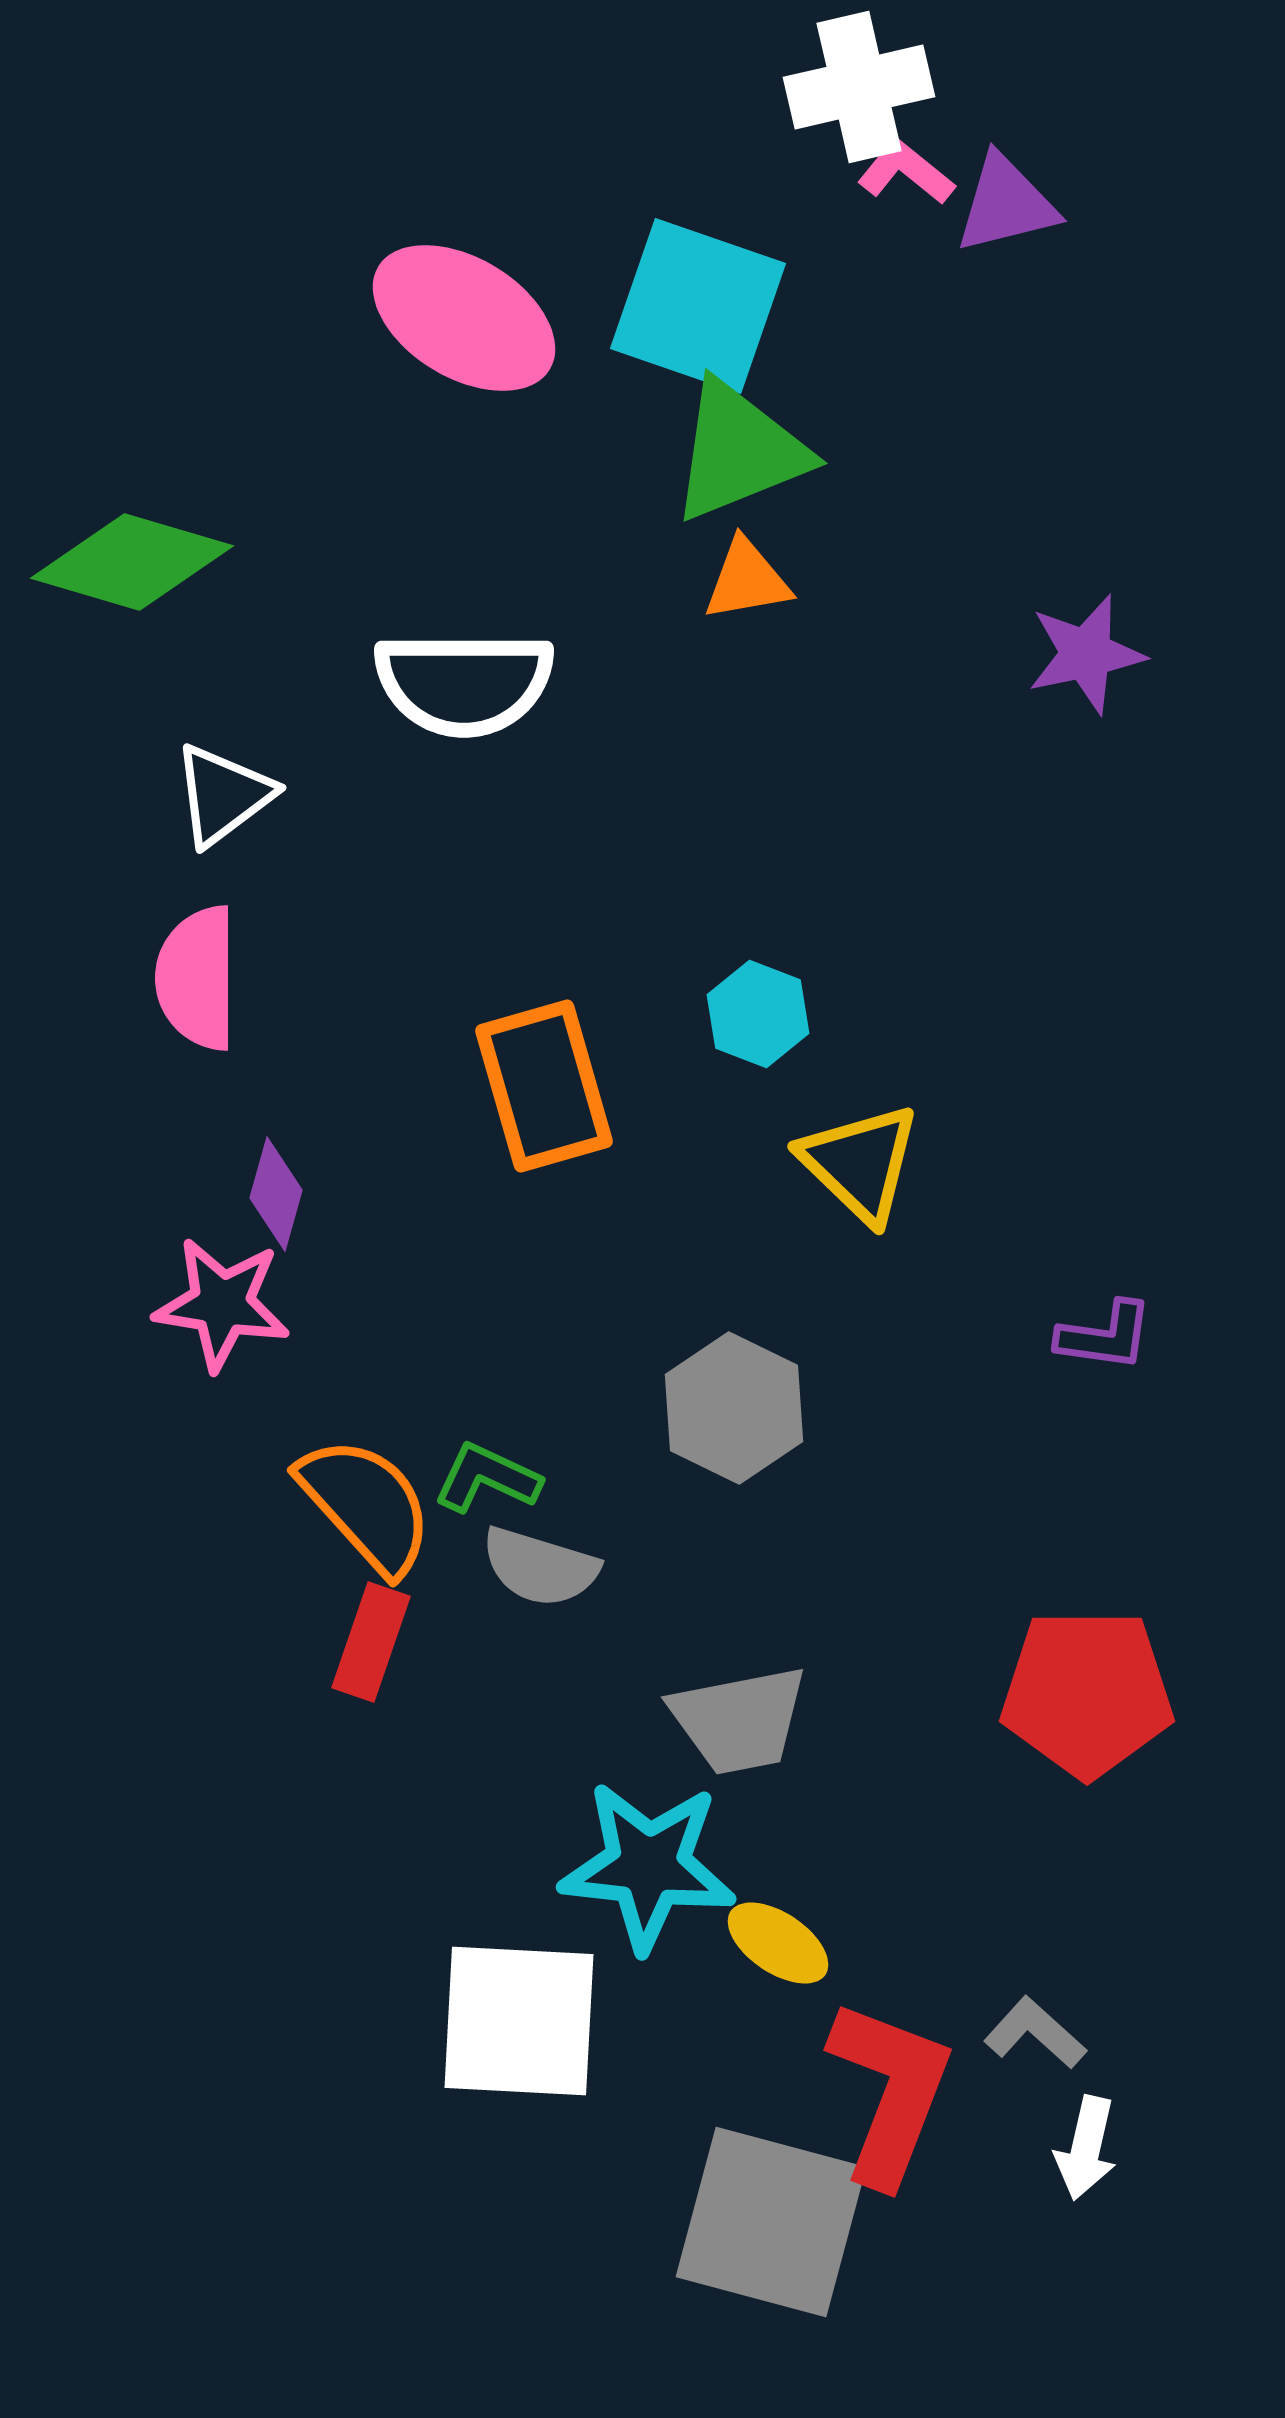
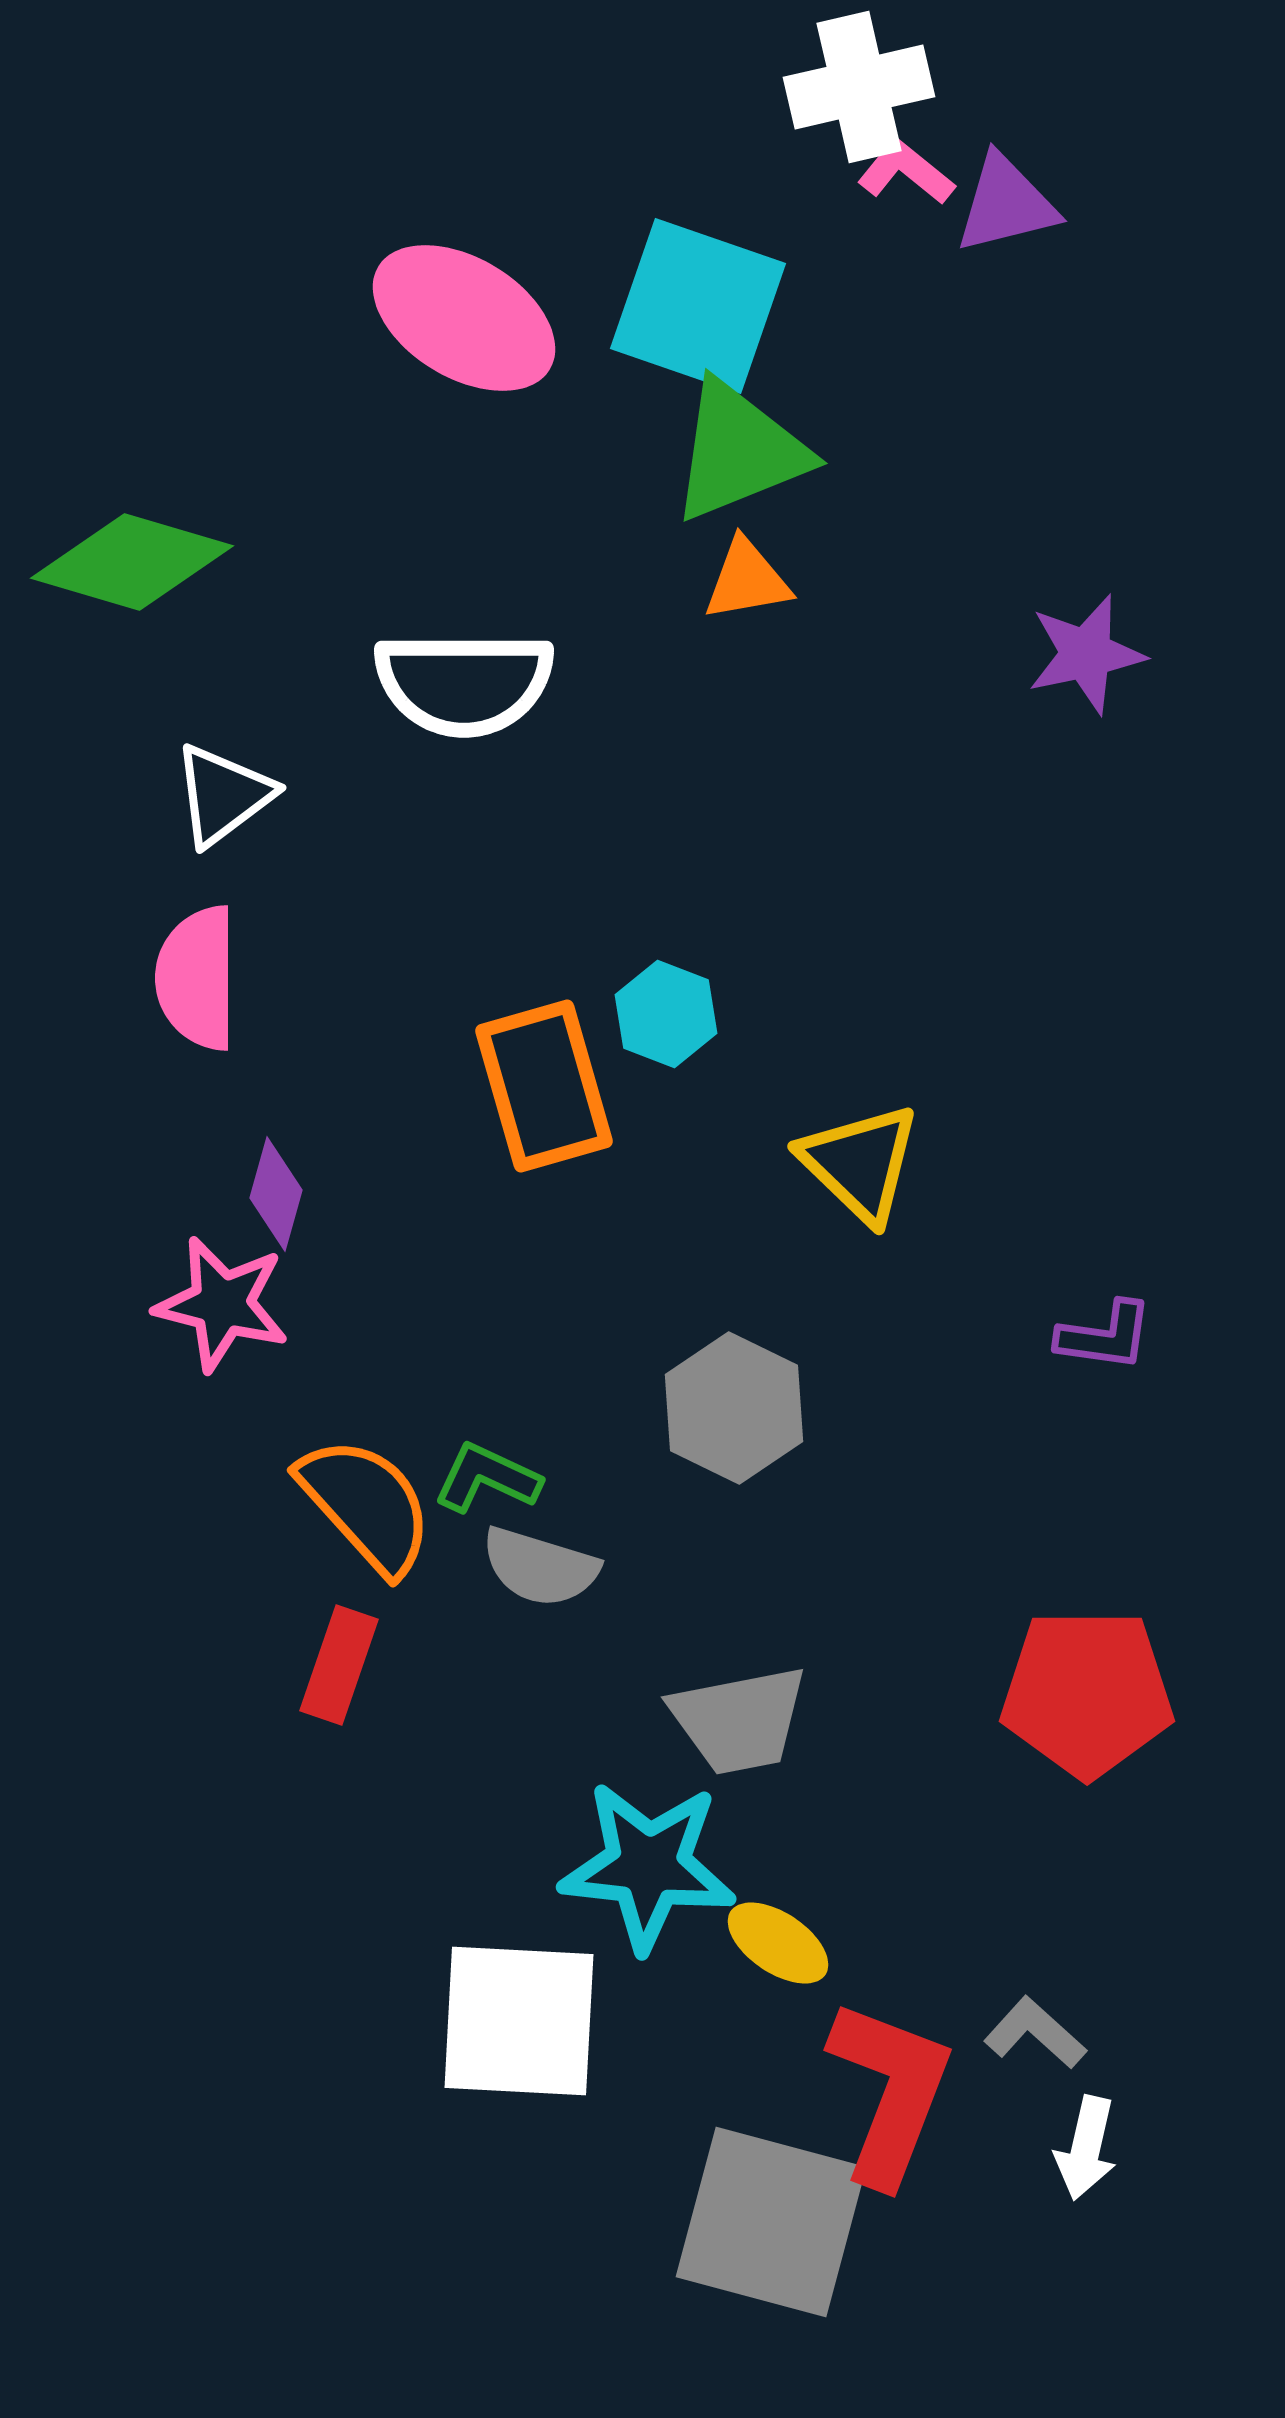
cyan hexagon: moved 92 px left
pink star: rotated 5 degrees clockwise
red rectangle: moved 32 px left, 23 px down
